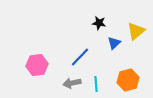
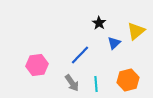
black star: rotated 24 degrees clockwise
blue line: moved 2 px up
gray arrow: rotated 114 degrees counterclockwise
